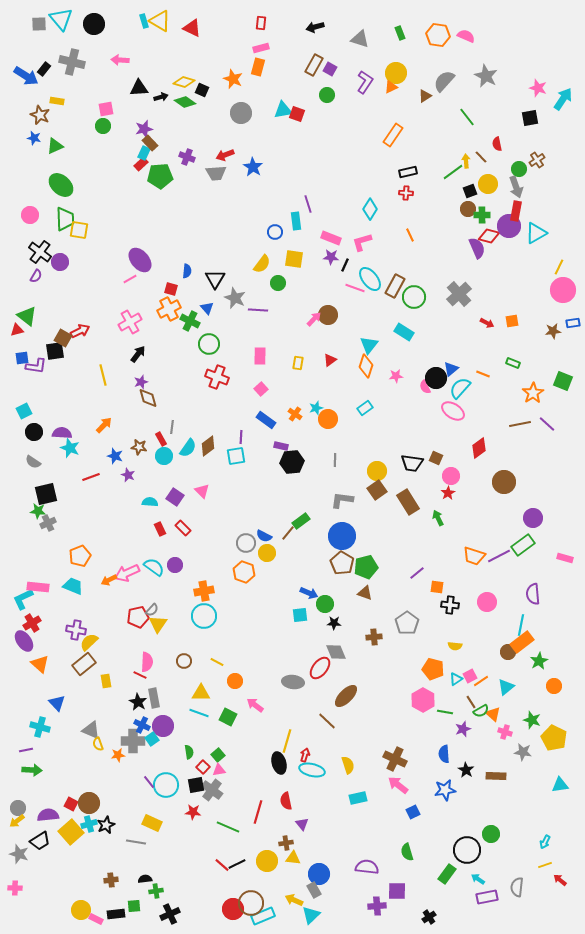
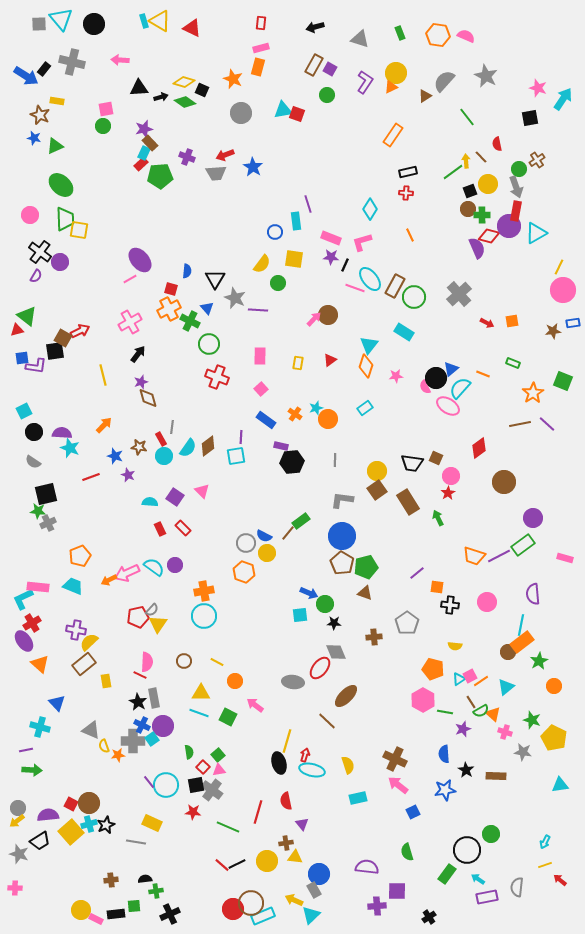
pink ellipse at (453, 411): moved 5 px left, 5 px up
cyan triangle at (456, 679): moved 3 px right
yellow semicircle at (98, 744): moved 6 px right, 2 px down
yellow triangle at (293, 858): moved 2 px right, 1 px up
